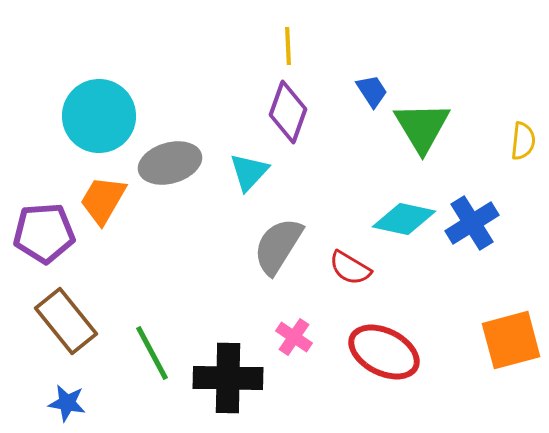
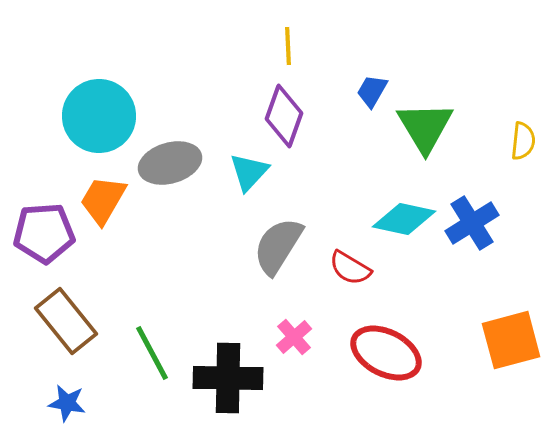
blue trapezoid: rotated 117 degrees counterclockwise
purple diamond: moved 4 px left, 4 px down
green triangle: moved 3 px right
pink cross: rotated 15 degrees clockwise
red ellipse: moved 2 px right, 1 px down
